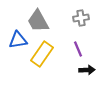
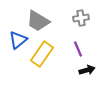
gray trapezoid: rotated 30 degrees counterclockwise
blue triangle: rotated 30 degrees counterclockwise
black arrow: rotated 14 degrees counterclockwise
